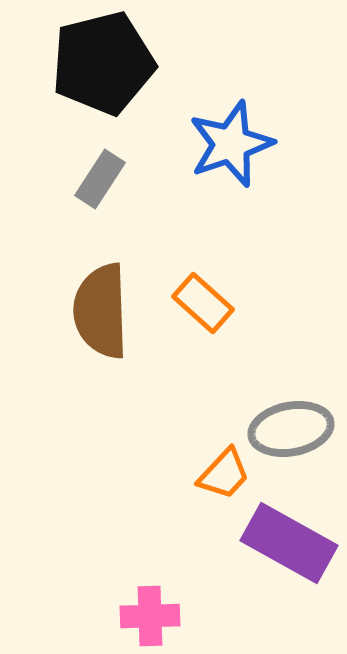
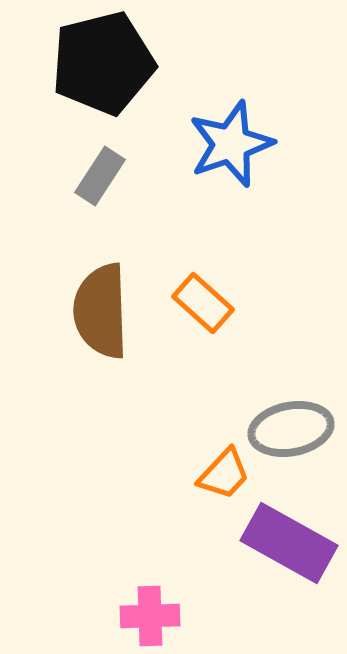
gray rectangle: moved 3 px up
